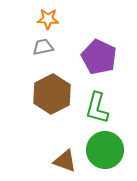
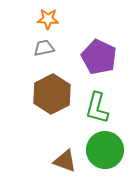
gray trapezoid: moved 1 px right, 1 px down
